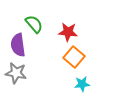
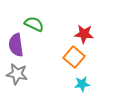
green semicircle: rotated 24 degrees counterclockwise
red star: moved 16 px right, 2 px down
purple semicircle: moved 2 px left
gray star: moved 1 px right, 1 px down
